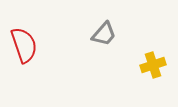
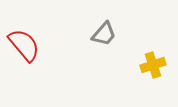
red semicircle: rotated 21 degrees counterclockwise
